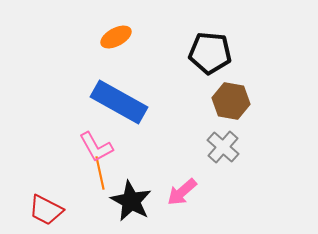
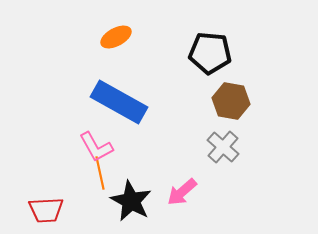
red trapezoid: rotated 30 degrees counterclockwise
